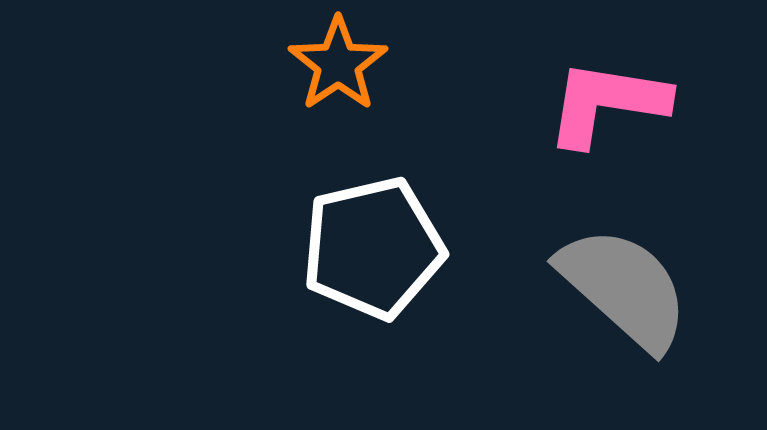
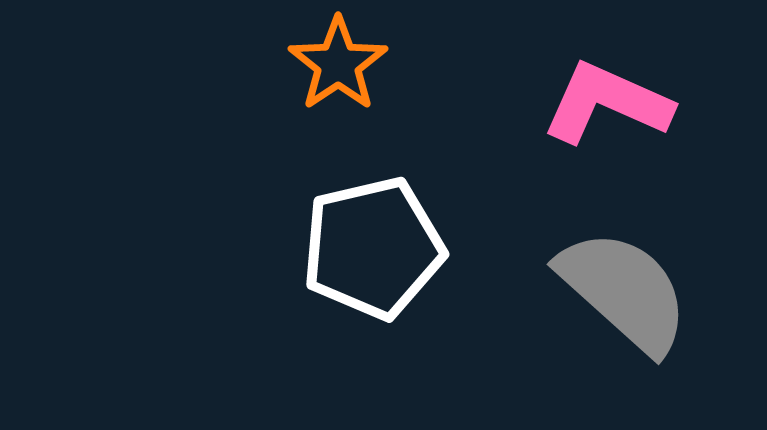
pink L-shape: rotated 15 degrees clockwise
gray semicircle: moved 3 px down
